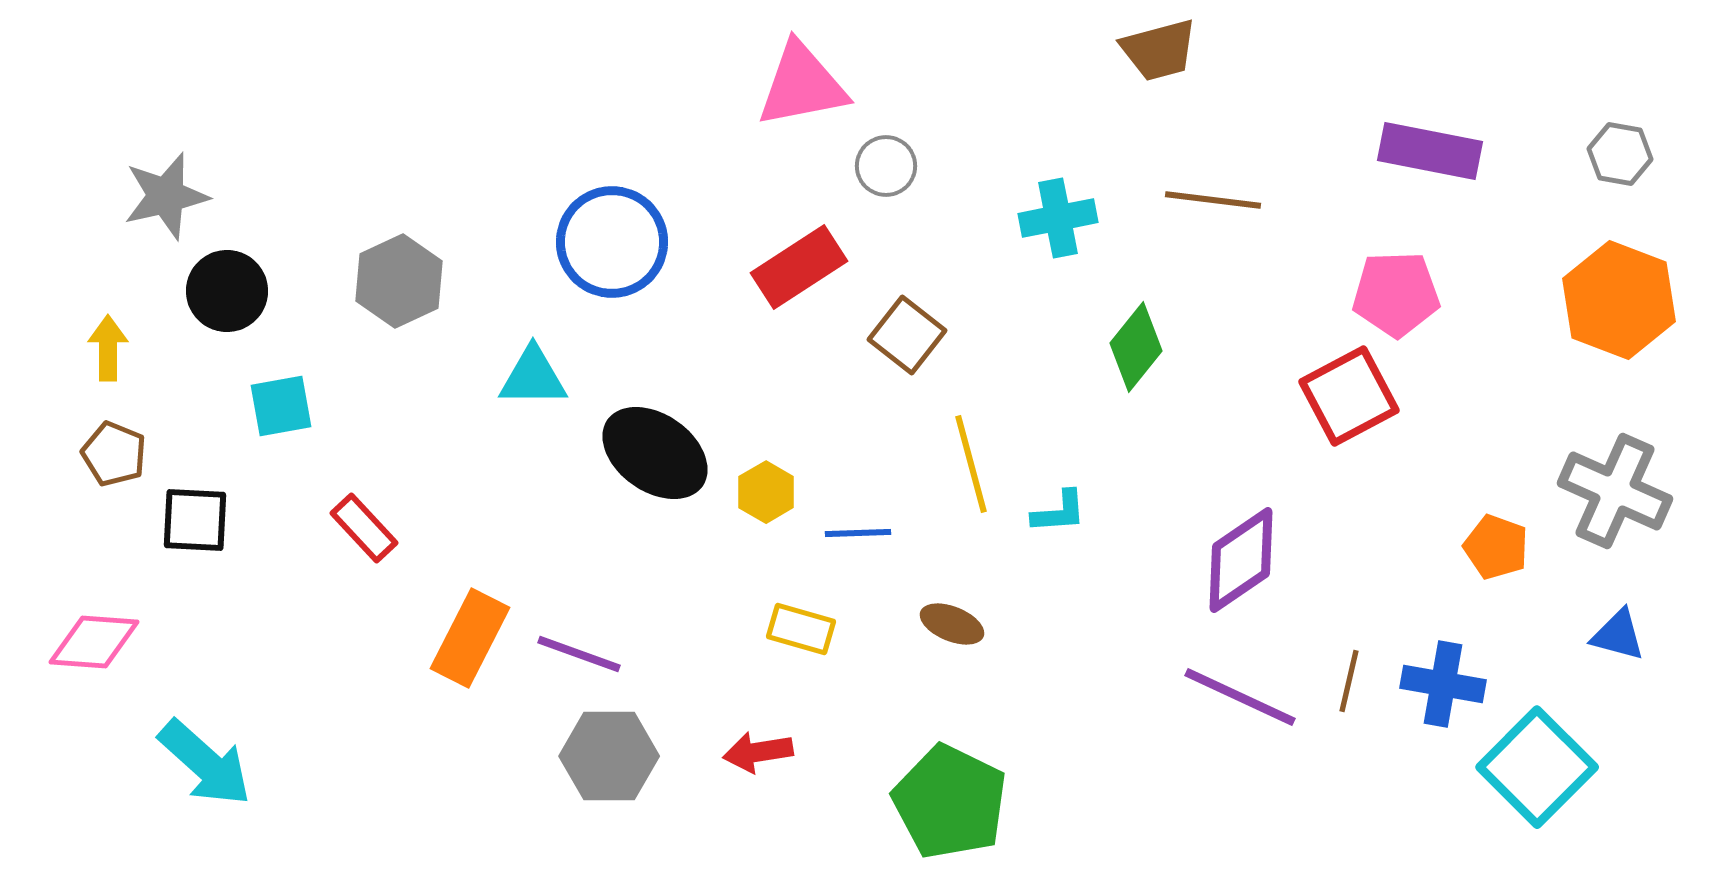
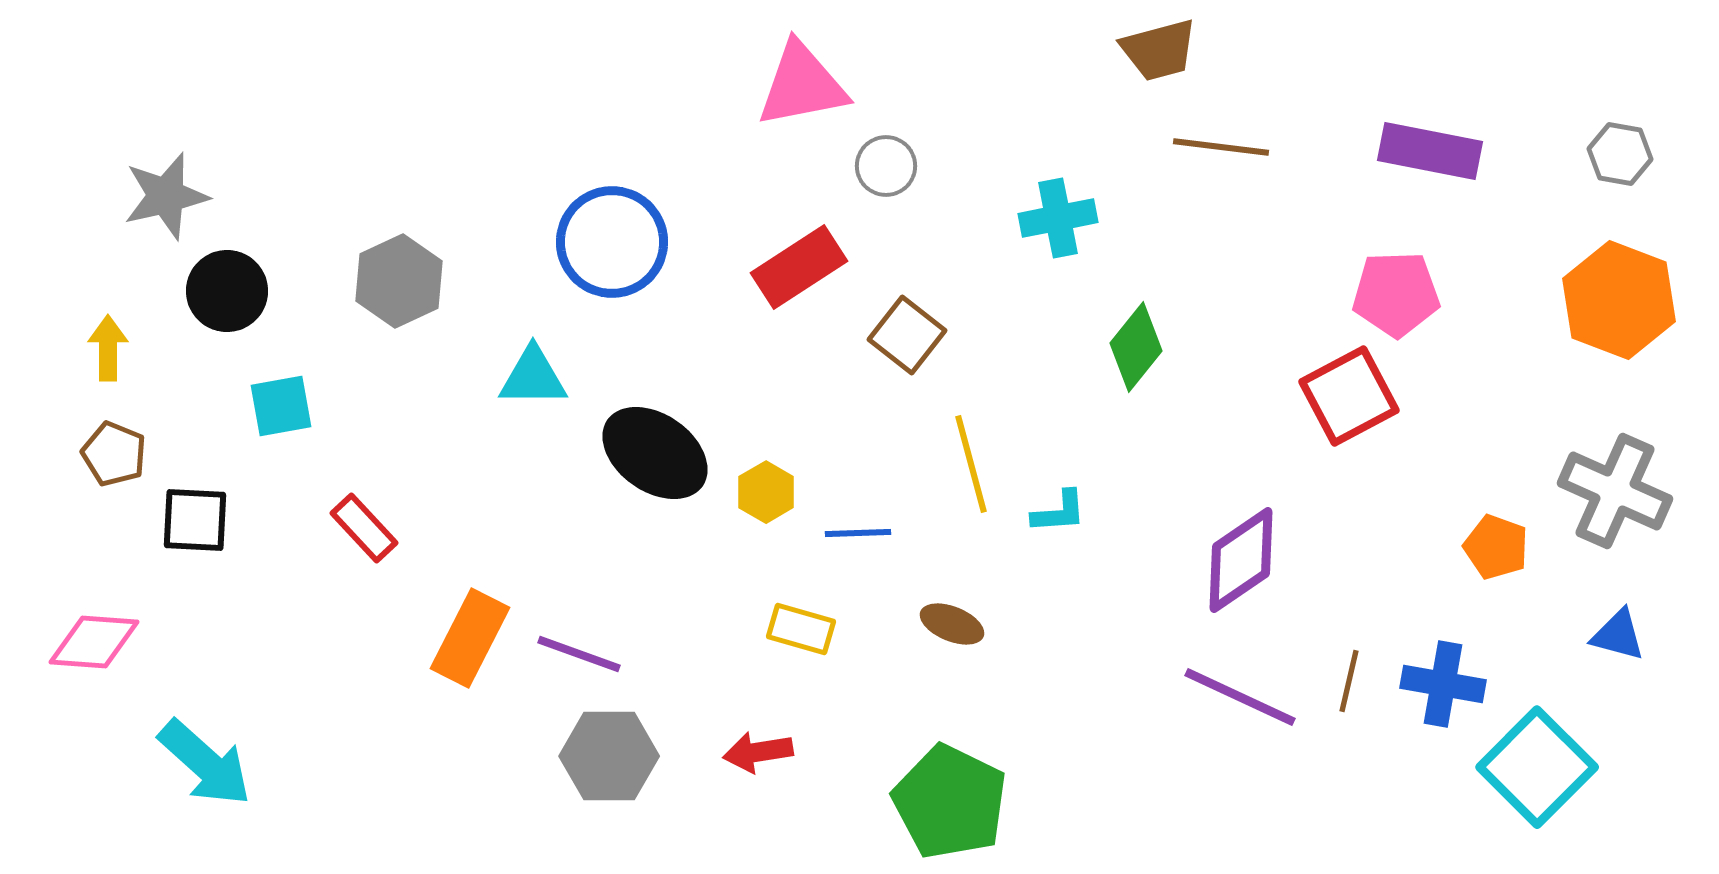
brown line at (1213, 200): moved 8 px right, 53 px up
